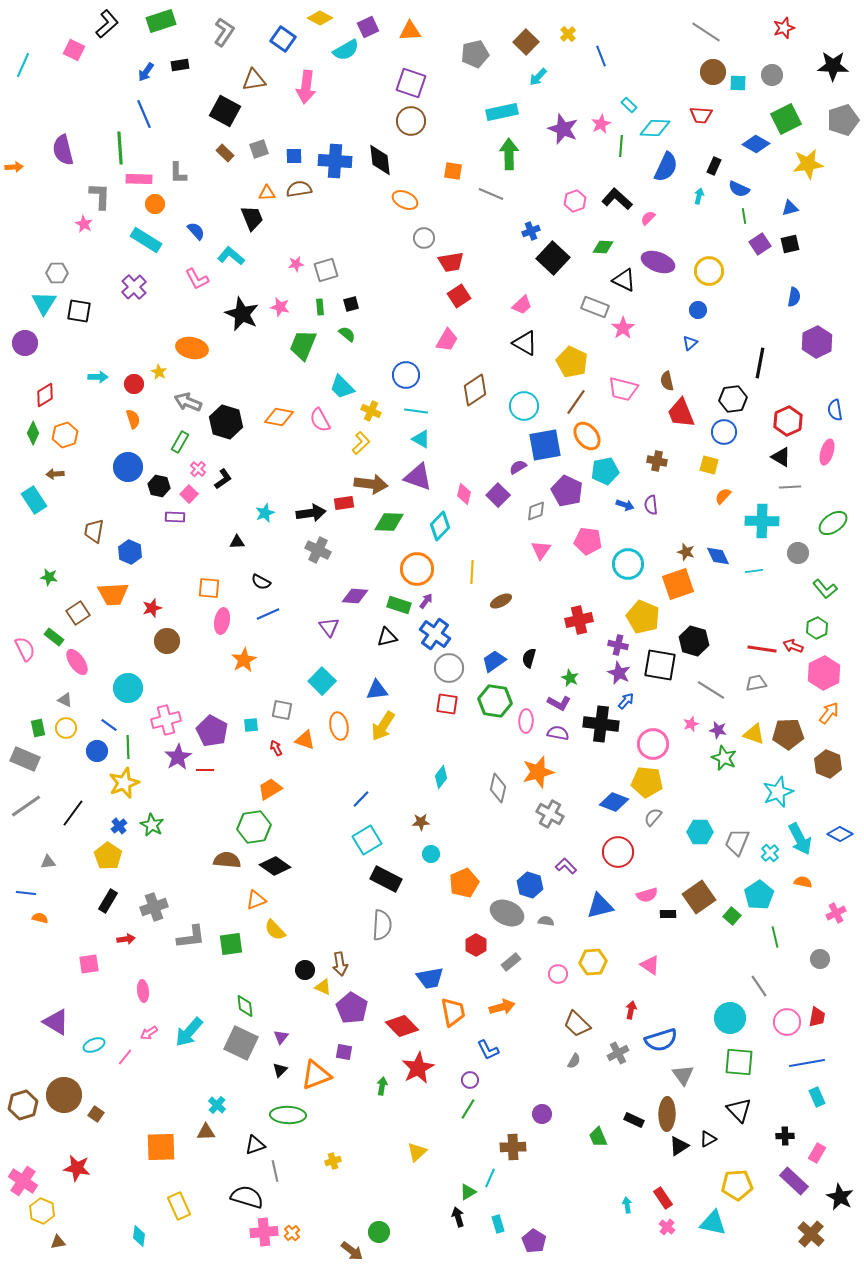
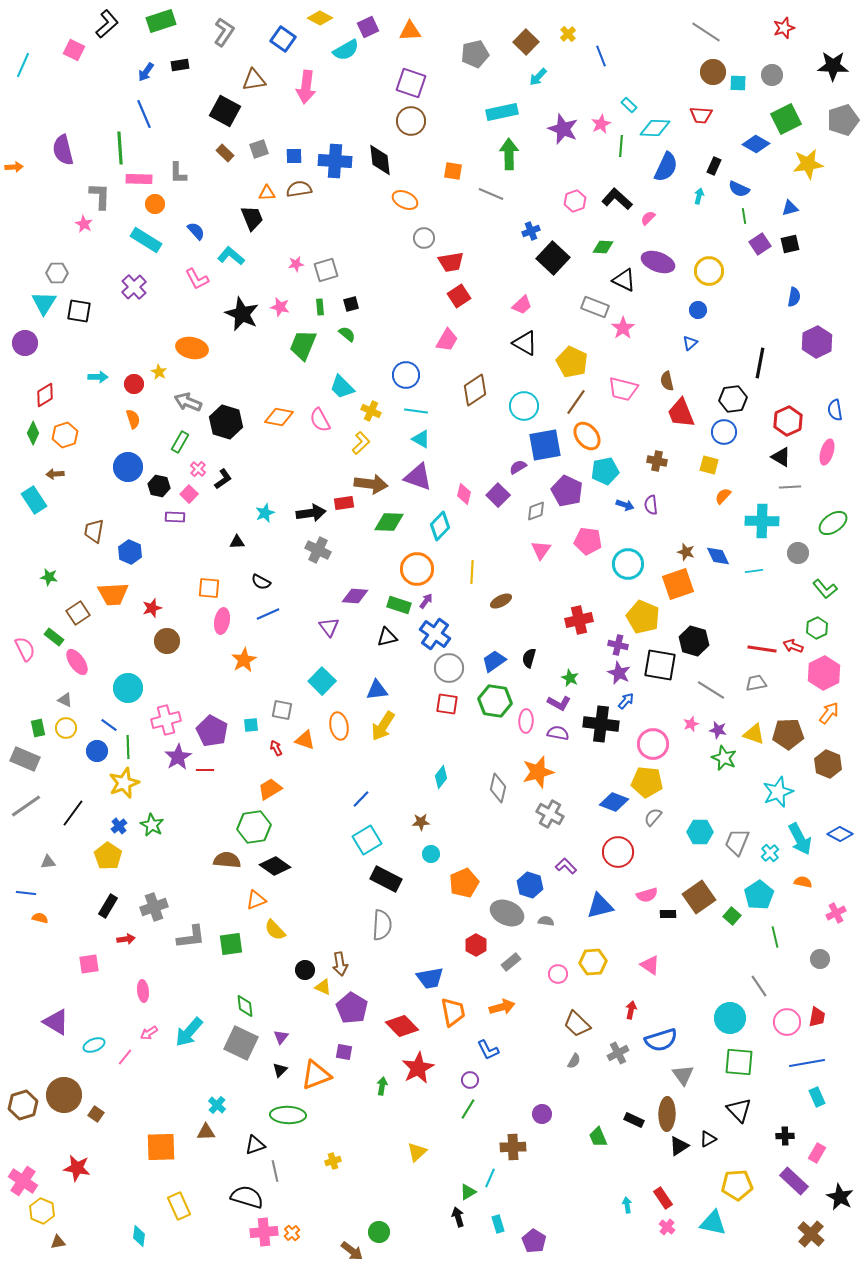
black rectangle at (108, 901): moved 5 px down
